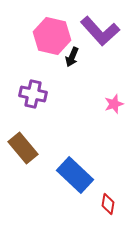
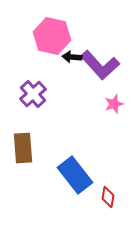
purple L-shape: moved 34 px down
black arrow: rotated 72 degrees clockwise
purple cross: rotated 36 degrees clockwise
brown rectangle: rotated 36 degrees clockwise
blue rectangle: rotated 9 degrees clockwise
red diamond: moved 7 px up
